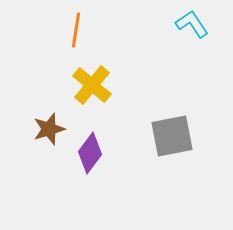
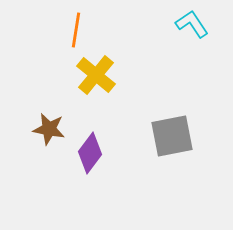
yellow cross: moved 4 px right, 10 px up
brown star: rotated 28 degrees clockwise
